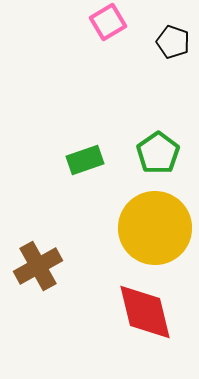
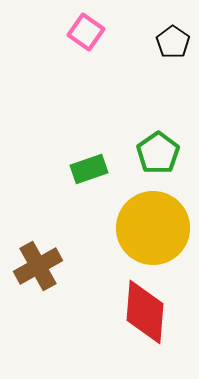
pink square: moved 22 px left, 10 px down; rotated 24 degrees counterclockwise
black pentagon: rotated 16 degrees clockwise
green rectangle: moved 4 px right, 9 px down
yellow circle: moved 2 px left
red diamond: rotated 18 degrees clockwise
